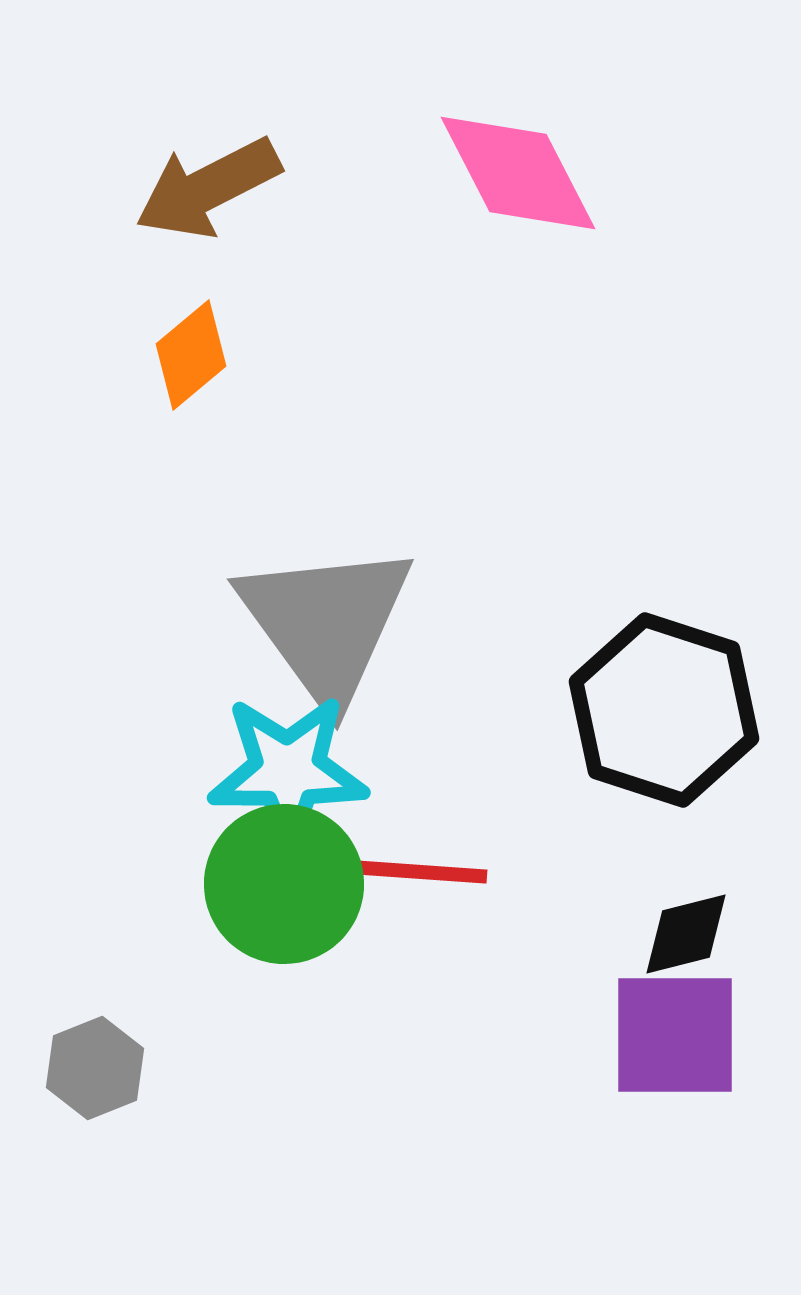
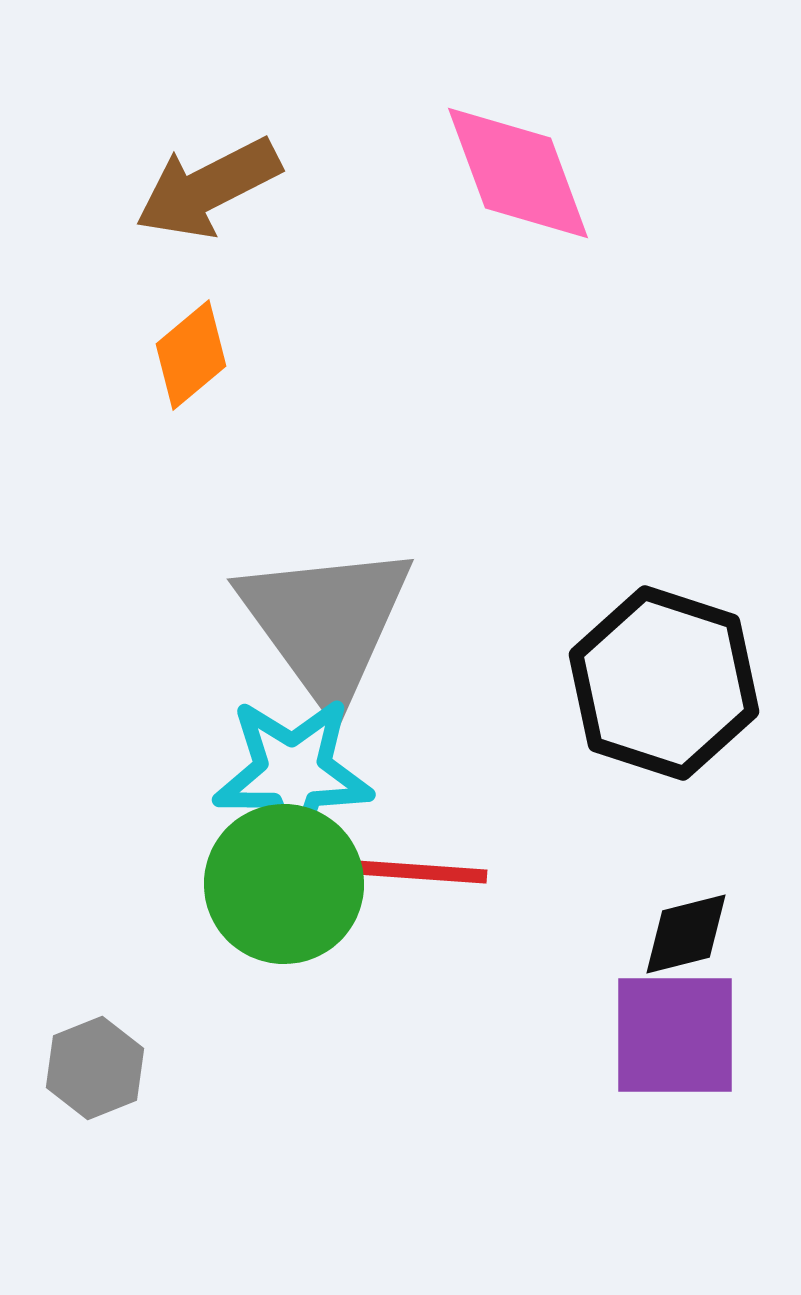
pink diamond: rotated 7 degrees clockwise
black hexagon: moved 27 px up
cyan star: moved 5 px right, 2 px down
